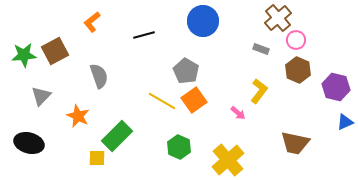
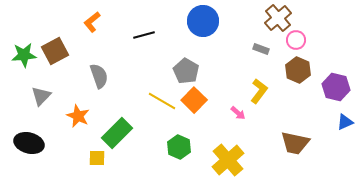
orange square: rotated 10 degrees counterclockwise
green rectangle: moved 3 px up
